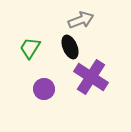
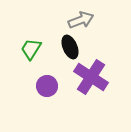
green trapezoid: moved 1 px right, 1 px down
purple circle: moved 3 px right, 3 px up
